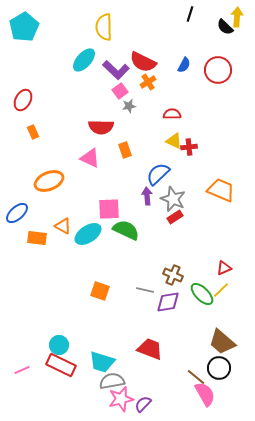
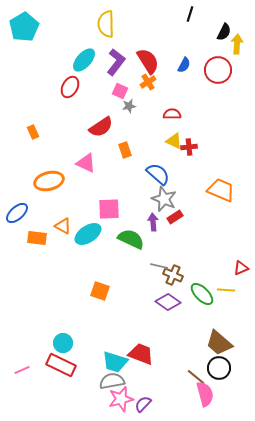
yellow arrow at (237, 17): moved 27 px down
yellow semicircle at (104, 27): moved 2 px right, 3 px up
black semicircle at (225, 27): moved 1 px left, 5 px down; rotated 108 degrees counterclockwise
red semicircle at (143, 62): moved 5 px right, 1 px up; rotated 148 degrees counterclockwise
purple L-shape at (116, 70): moved 8 px up; rotated 96 degrees counterclockwise
pink square at (120, 91): rotated 28 degrees counterclockwise
red ellipse at (23, 100): moved 47 px right, 13 px up
red semicircle at (101, 127): rotated 35 degrees counterclockwise
pink triangle at (90, 158): moved 4 px left, 5 px down
blue semicircle at (158, 174): rotated 85 degrees clockwise
orange ellipse at (49, 181): rotated 8 degrees clockwise
purple arrow at (147, 196): moved 6 px right, 26 px down
gray star at (173, 199): moved 9 px left
green semicircle at (126, 230): moved 5 px right, 9 px down
red triangle at (224, 268): moved 17 px right
gray line at (145, 290): moved 14 px right, 24 px up
yellow line at (221, 290): moved 5 px right; rotated 48 degrees clockwise
purple diamond at (168, 302): rotated 45 degrees clockwise
brown trapezoid at (222, 342): moved 3 px left, 1 px down
cyan circle at (59, 345): moved 4 px right, 2 px up
red trapezoid at (150, 349): moved 9 px left, 5 px down
cyan trapezoid at (102, 362): moved 13 px right
pink semicircle at (205, 394): rotated 15 degrees clockwise
